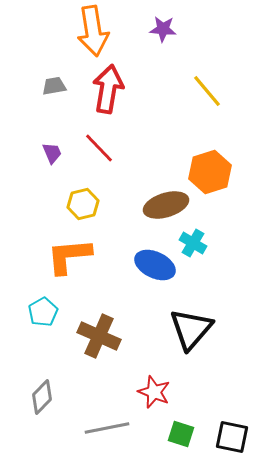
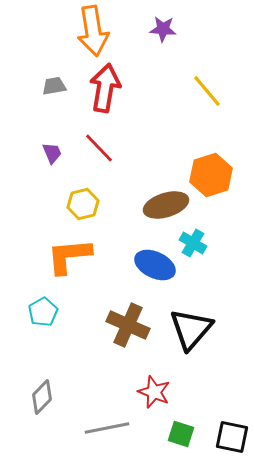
red arrow: moved 3 px left, 1 px up
orange hexagon: moved 1 px right, 3 px down
brown cross: moved 29 px right, 11 px up
